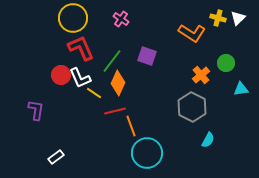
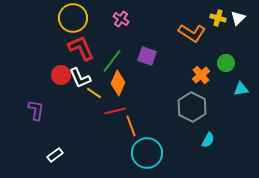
white rectangle: moved 1 px left, 2 px up
